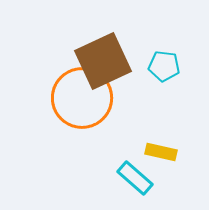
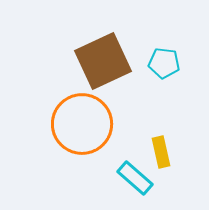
cyan pentagon: moved 3 px up
orange circle: moved 26 px down
yellow rectangle: rotated 64 degrees clockwise
